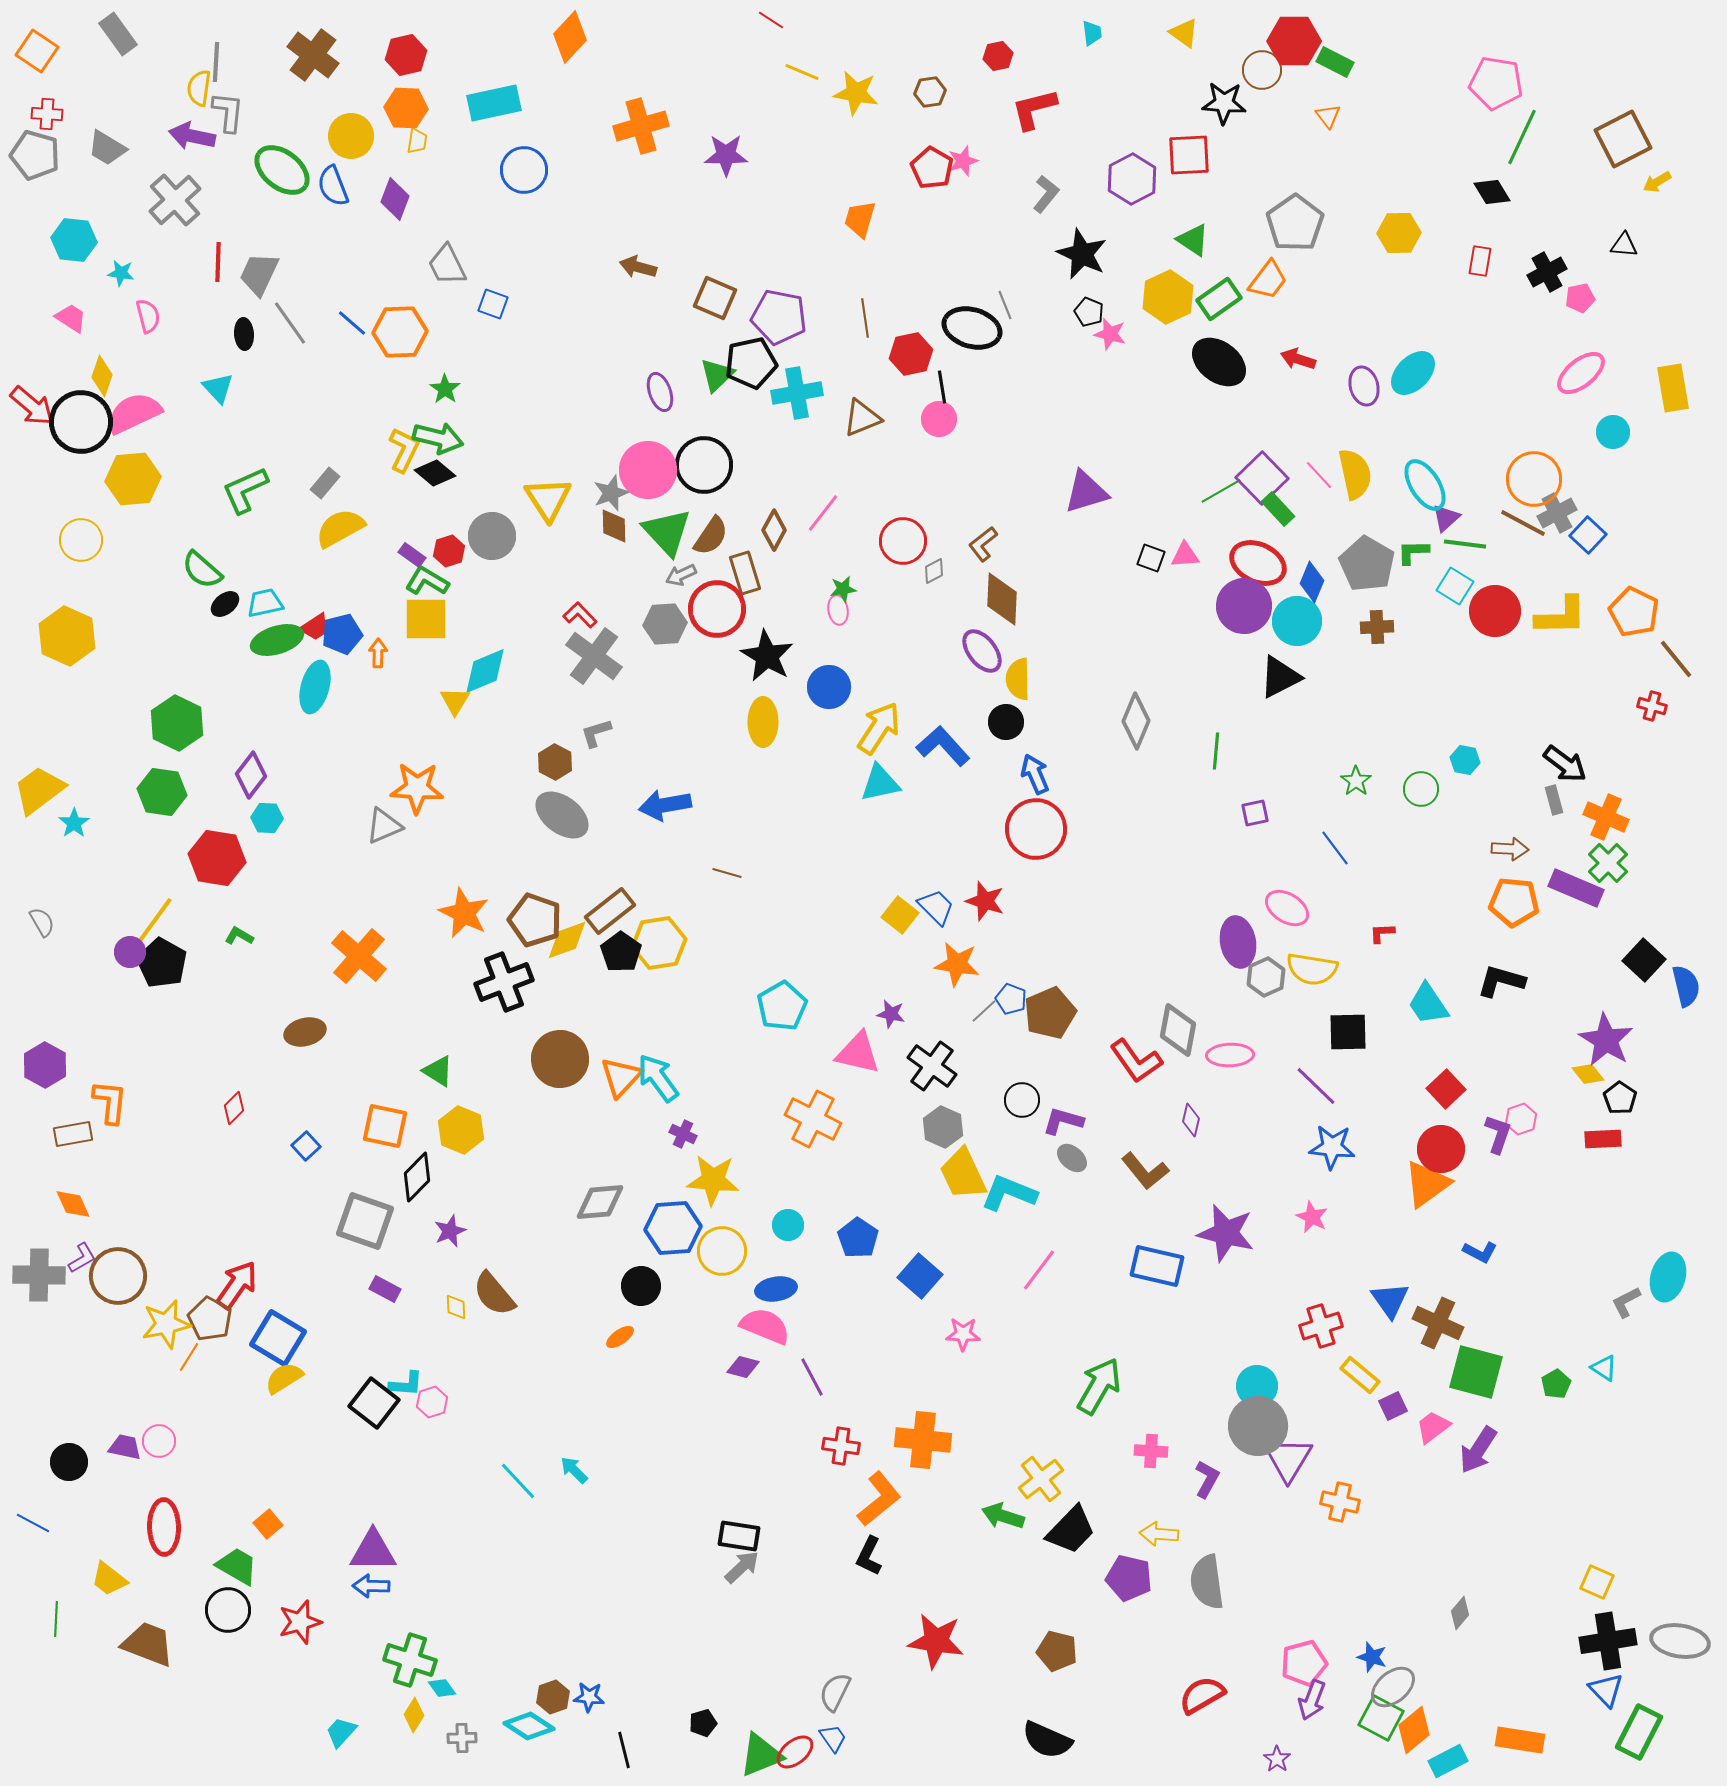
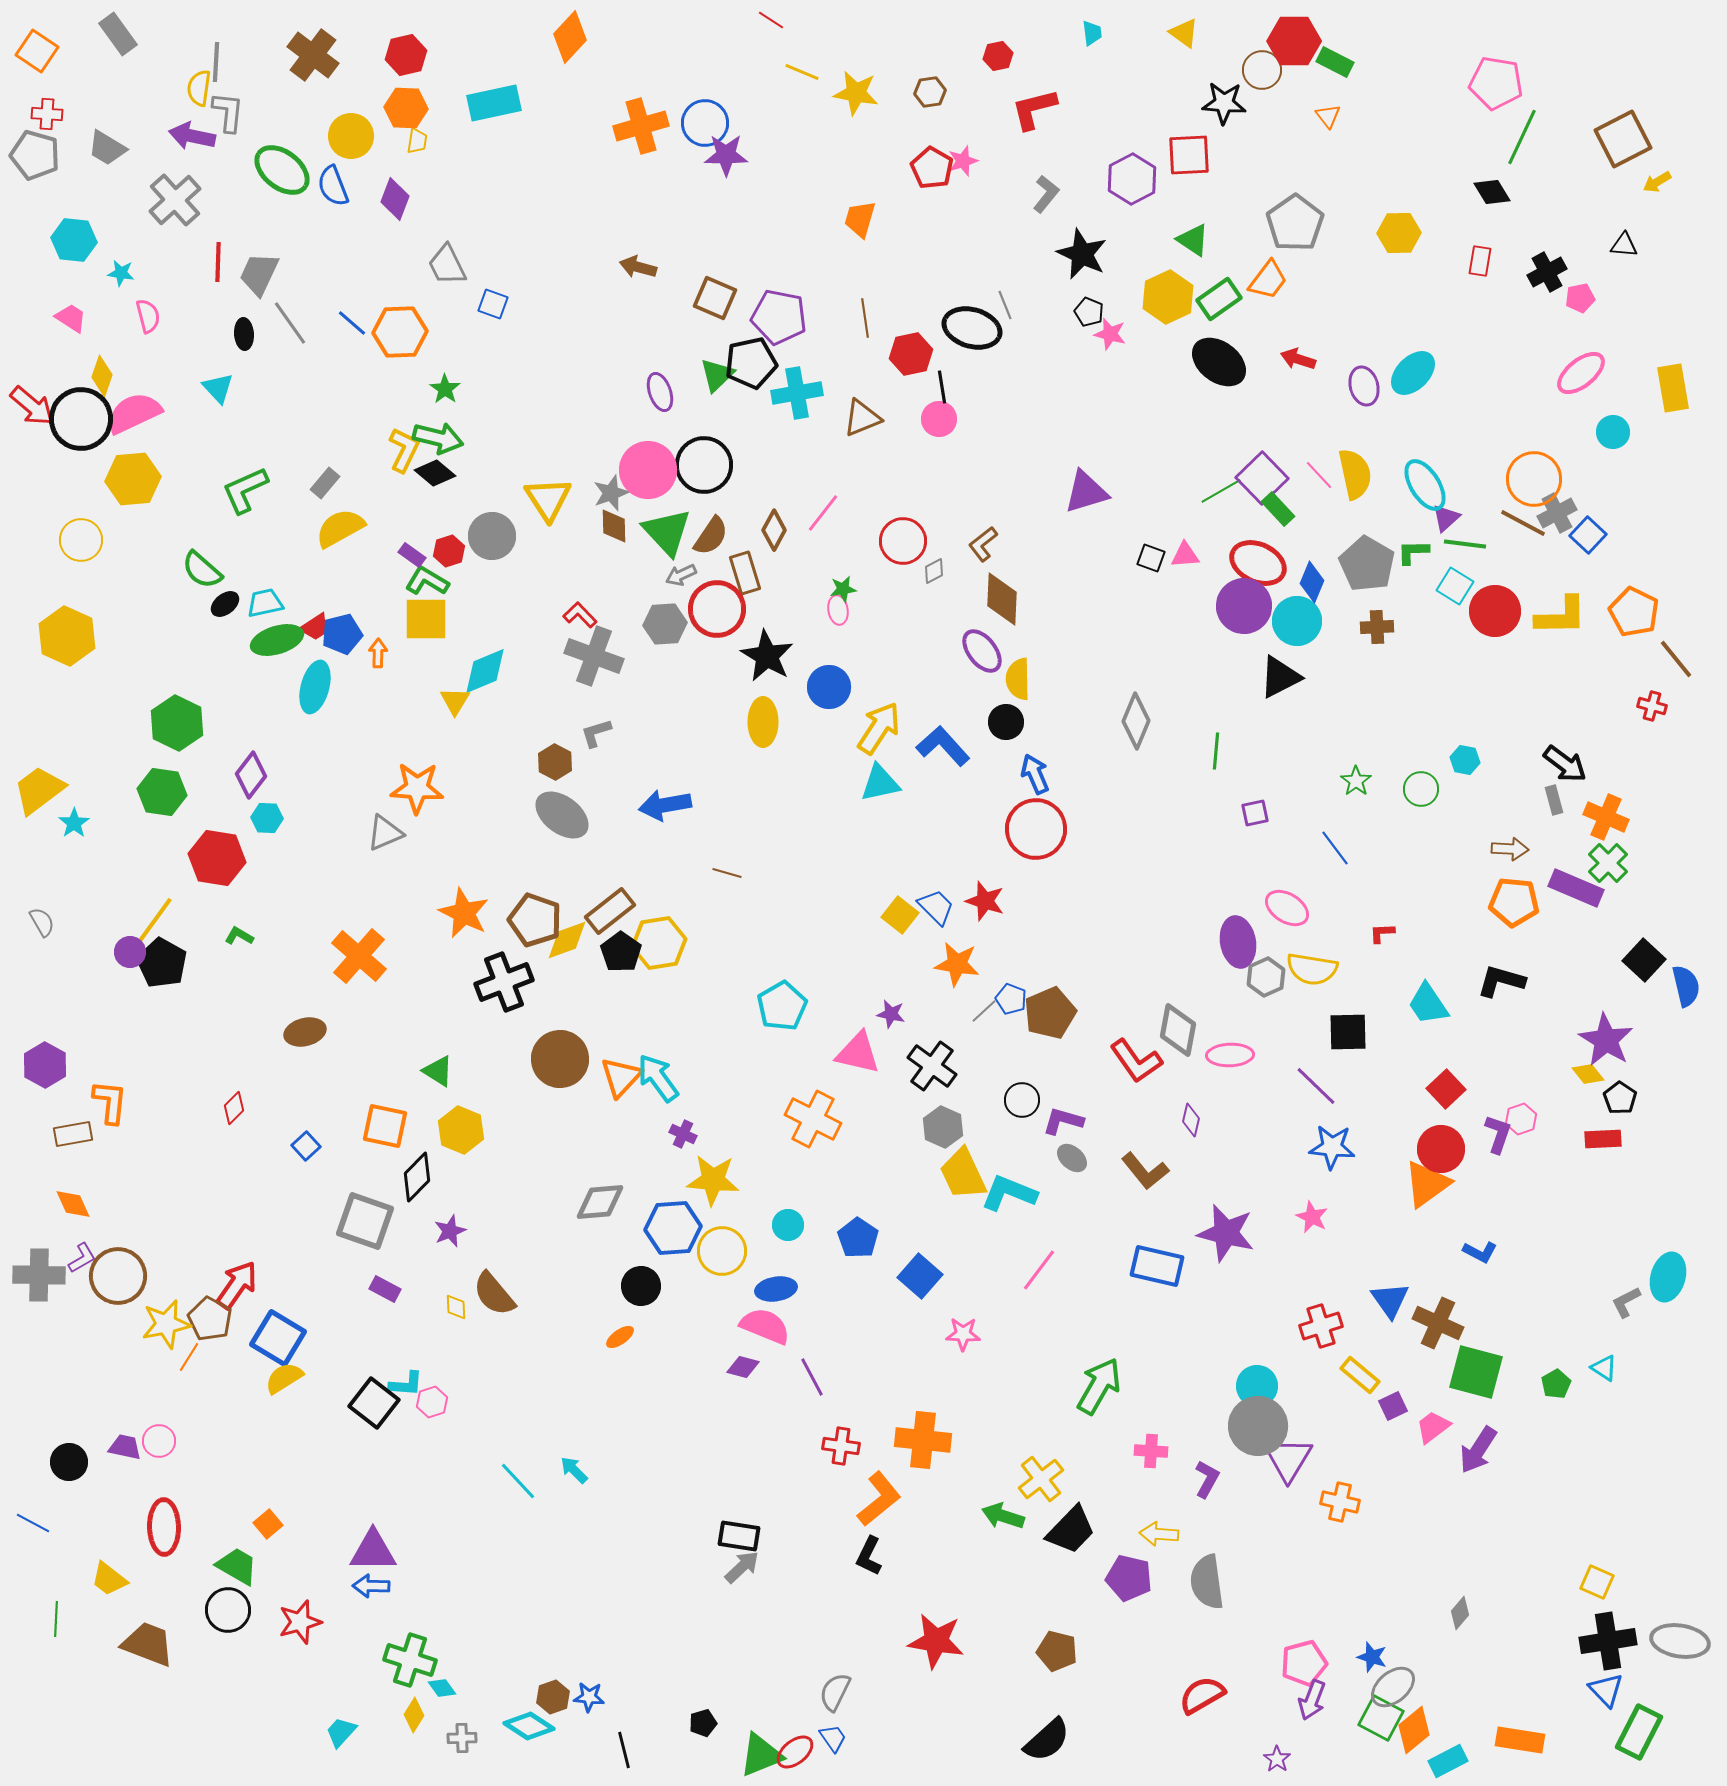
blue circle at (524, 170): moved 181 px right, 47 px up
black circle at (81, 422): moved 3 px up
gray cross at (594, 656): rotated 16 degrees counterclockwise
gray triangle at (384, 826): moved 1 px right, 7 px down
black semicircle at (1047, 1740): rotated 66 degrees counterclockwise
